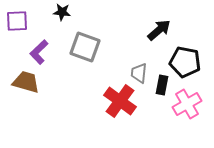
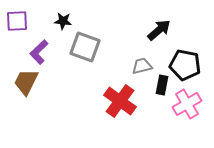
black star: moved 1 px right, 9 px down
black pentagon: moved 3 px down
gray trapezoid: moved 3 px right, 7 px up; rotated 70 degrees clockwise
brown trapezoid: rotated 80 degrees counterclockwise
